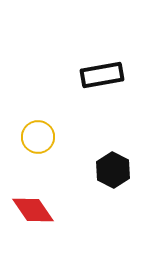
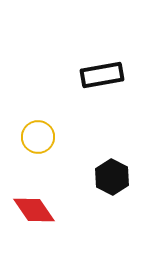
black hexagon: moved 1 px left, 7 px down
red diamond: moved 1 px right
